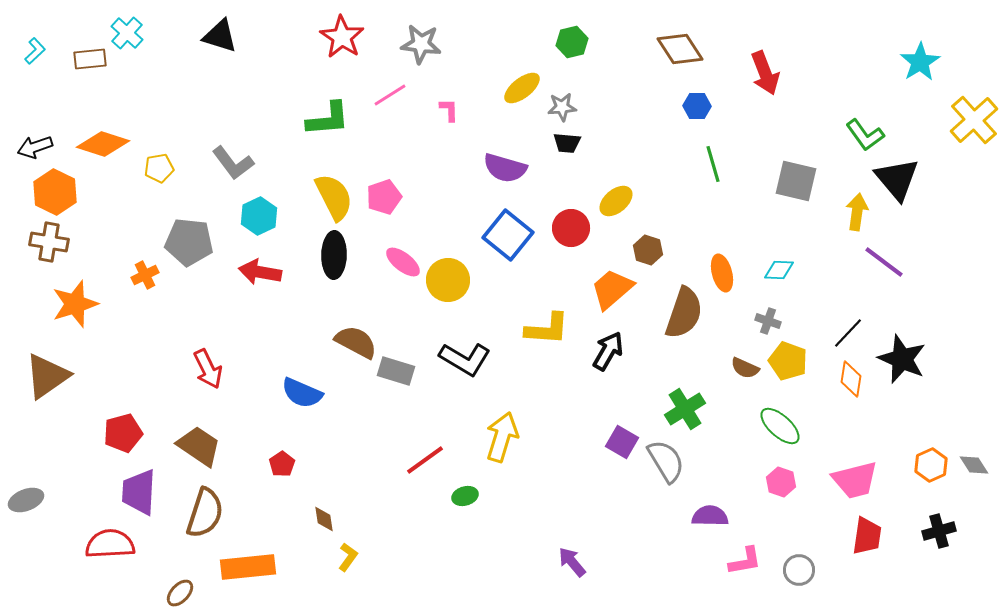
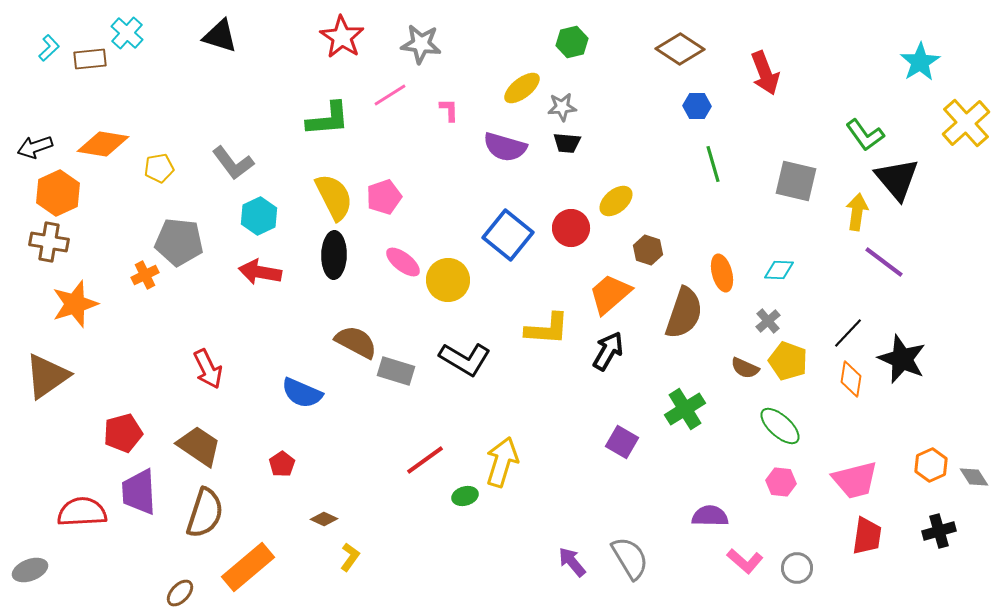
brown diamond at (680, 49): rotated 24 degrees counterclockwise
cyan L-shape at (35, 51): moved 14 px right, 3 px up
yellow cross at (974, 120): moved 8 px left, 3 px down
orange diamond at (103, 144): rotated 9 degrees counterclockwise
purple semicircle at (505, 168): moved 21 px up
orange hexagon at (55, 192): moved 3 px right, 1 px down; rotated 9 degrees clockwise
gray pentagon at (189, 242): moved 10 px left
orange trapezoid at (612, 289): moved 2 px left, 5 px down
gray cross at (768, 321): rotated 30 degrees clockwise
yellow arrow at (502, 437): moved 25 px down
gray semicircle at (666, 461): moved 36 px left, 97 px down
gray diamond at (974, 465): moved 12 px down
pink hexagon at (781, 482): rotated 12 degrees counterclockwise
purple trapezoid at (139, 492): rotated 6 degrees counterclockwise
gray ellipse at (26, 500): moved 4 px right, 70 px down
brown diamond at (324, 519): rotated 56 degrees counterclockwise
red semicircle at (110, 544): moved 28 px left, 32 px up
yellow L-shape at (348, 557): moved 2 px right
pink L-shape at (745, 561): rotated 51 degrees clockwise
orange rectangle at (248, 567): rotated 34 degrees counterclockwise
gray circle at (799, 570): moved 2 px left, 2 px up
